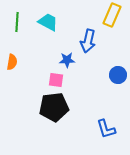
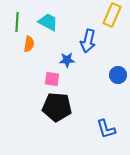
orange semicircle: moved 17 px right, 18 px up
pink square: moved 4 px left, 1 px up
black pentagon: moved 3 px right; rotated 12 degrees clockwise
